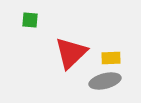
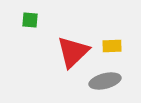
red triangle: moved 2 px right, 1 px up
yellow rectangle: moved 1 px right, 12 px up
